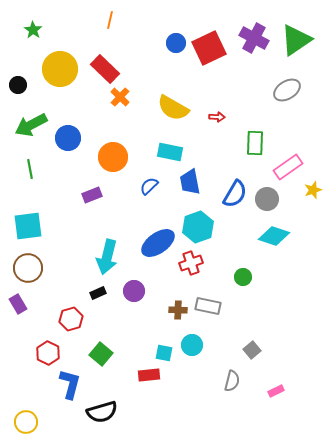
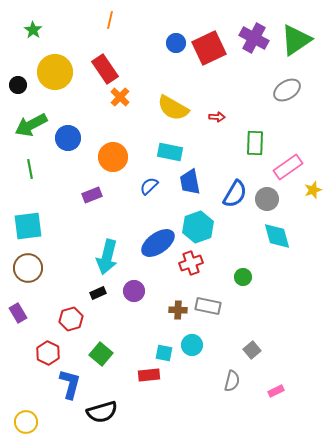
yellow circle at (60, 69): moved 5 px left, 3 px down
red rectangle at (105, 69): rotated 12 degrees clockwise
cyan diamond at (274, 236): moved 3 px right; rotated 56 degrees clockwise
purple rectangle at (18, 304): moved 9 px down
